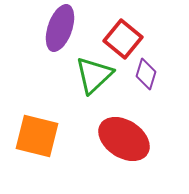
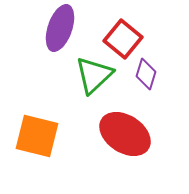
red ellipse: moved 1 px right, 5 px up
